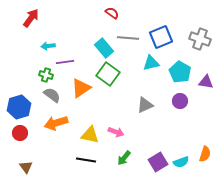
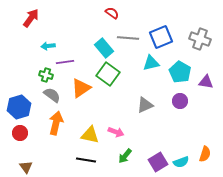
orange arrow: rotated 120 degrees clockwise
green arrow: moved 1 px right, 2 px up
